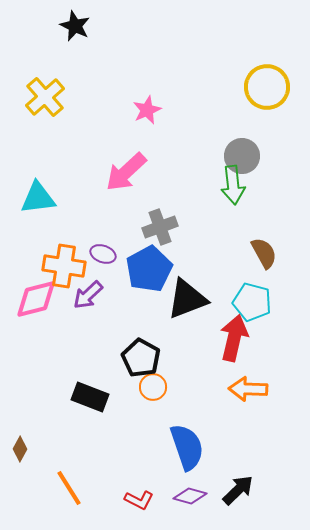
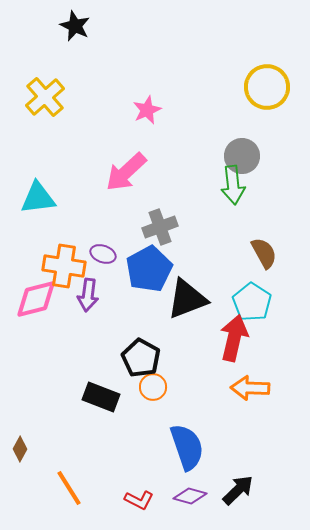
purple arrow: rotated 40 degrees counterclockwise
cyan pentagon: rotated 18 degrees clockwise
orange arrow: moved 2 px right, 1 px up
black rectangle: moved 11 px right
